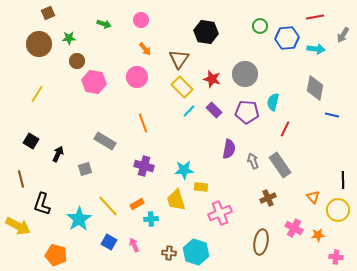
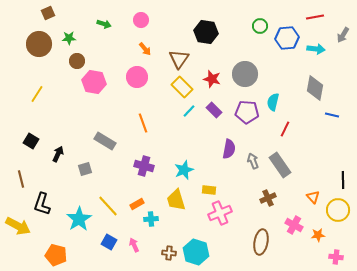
cyan star at (184, 170): rotated 18 degrees counterclockwise
yellow rectangle at (201, 187): moved 8 px right, 3 px down
pink cross at (294, 228): moved 3 px up
